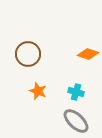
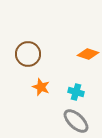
orange star: moved 3 px right, 4 px up
